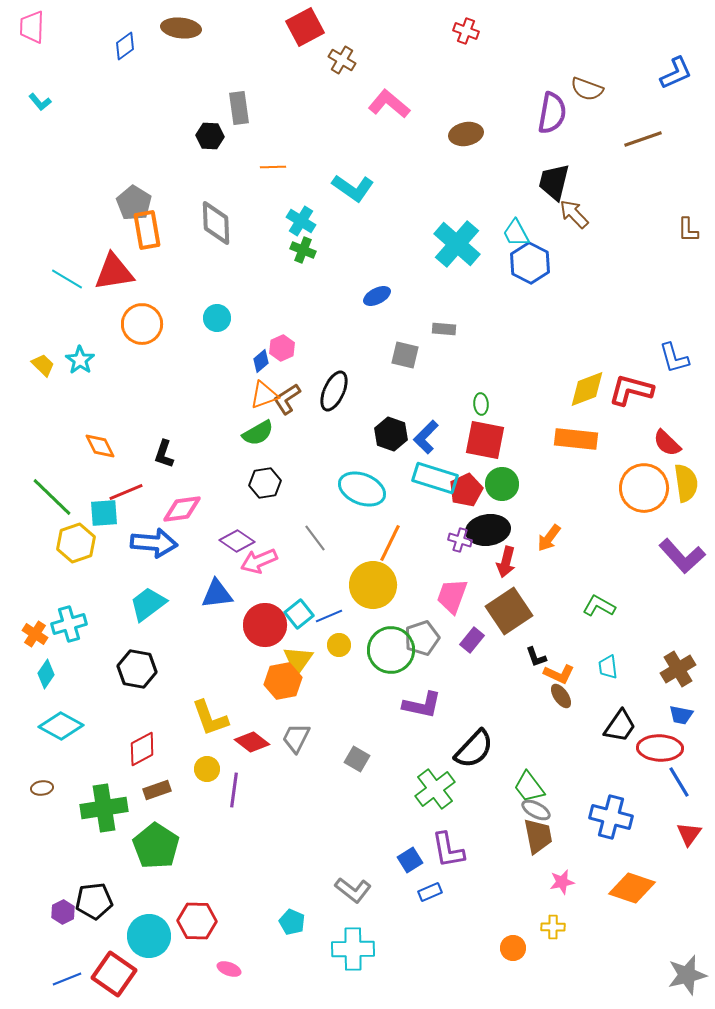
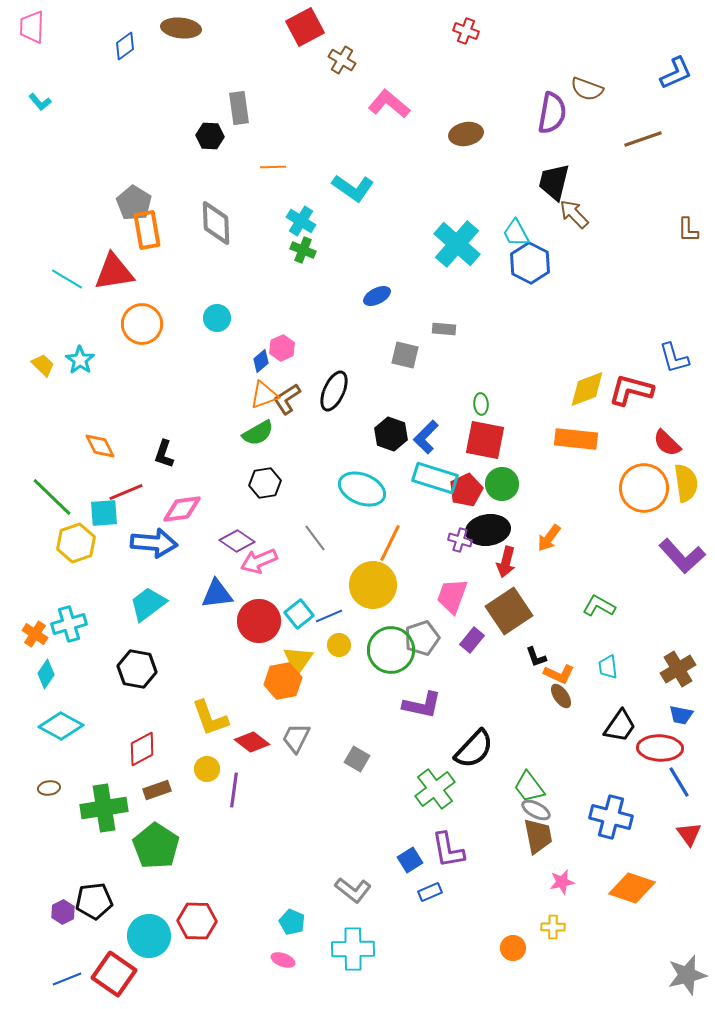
red circle at (265, 625): moved 6 px left, 4 px up
brown ellipse at (42, 788): moved 7 px right
red triangle at (689, 834): rotated 12 degrees counterclockwise
pink ellipse at (229, 969): moved 54 px right, 9 px up
